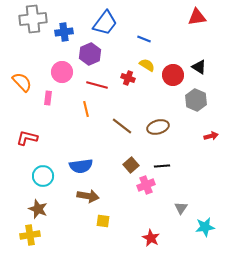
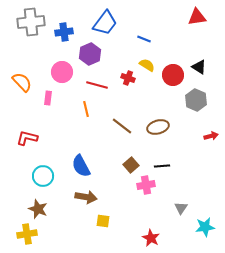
gray cross: moved 2 px left, 3 px down
blue semicircle: rotated 70 degrees clockwise
pink cross: rotated 12 degrees clockwise
brown arrow: moved 2 px left, 1 px down
yellow cross: moved 3 px left, 1 px up
